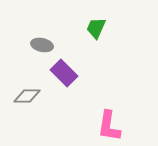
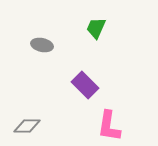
purple rectangle: moved 21 px right, 12 px down
gray diamond: moved 30 px down
